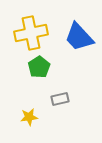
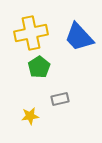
yellow star: moved 1 px right, 1 px up
